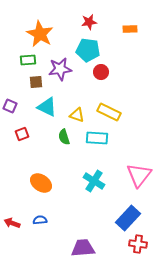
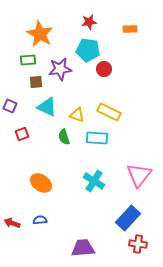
red circle: moved 3 px right, 3 px up
